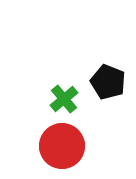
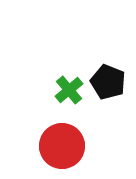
green cross: moved 5 px right, 9 px up
